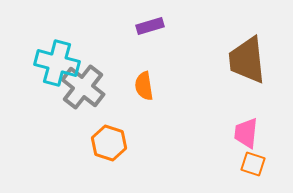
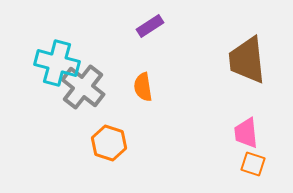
purple rectangle: rotated 16 degrees counterclockwise
orange semicircle: moved 1 px left, 1 px down
pink trapezoid: rotated 12 degrees counterclockwise
